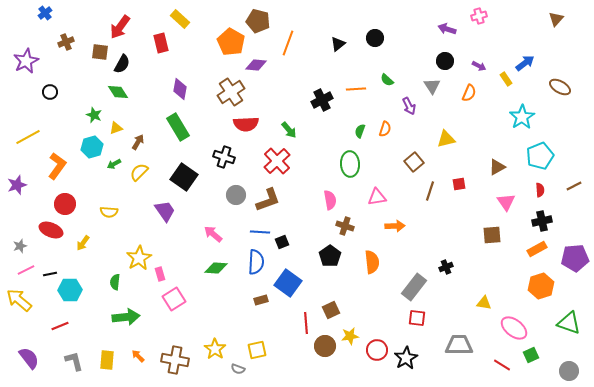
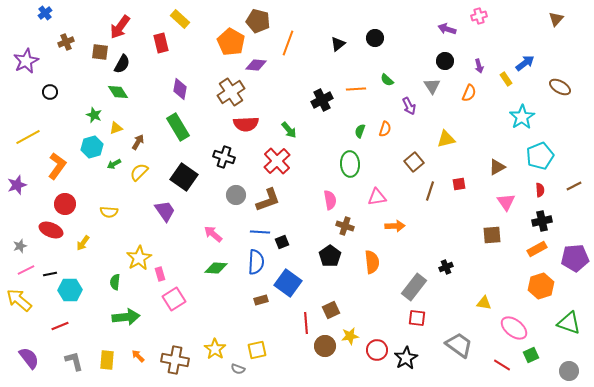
purple arrow at (479, 66): rotated 48 degrees clockwise
gray trapezoid at (459, 345): rotated 36 degrees clockwise
